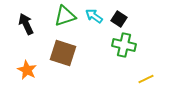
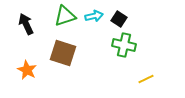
cyan arrow: rotated 132 degrees clockwise
